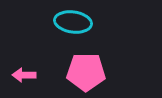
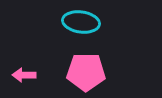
cyan ellipse: moved 8 px right
